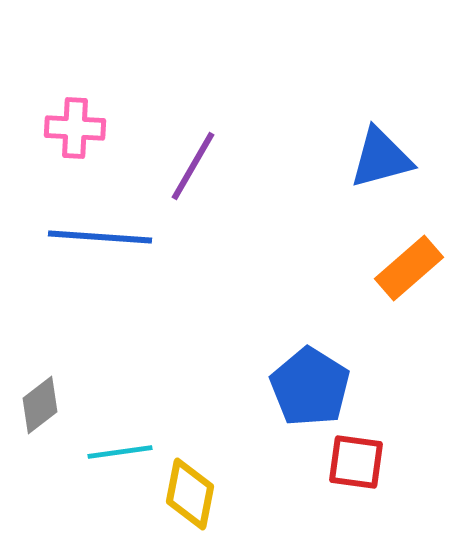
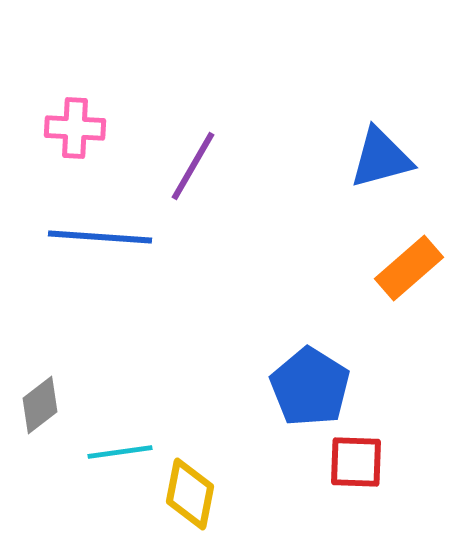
red square: rotated 6 degrees counterclockwise
